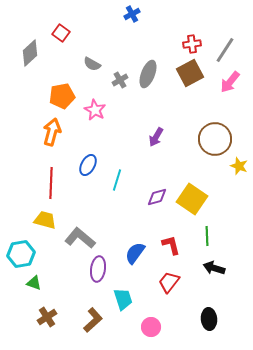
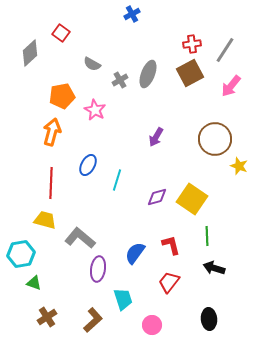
pink arrow: moved 1 px right, 4 px down
pink circle: moved 1 px right, 2 px up
